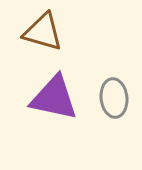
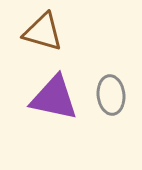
gray ellipse: moved 3 px left, 3 px up
